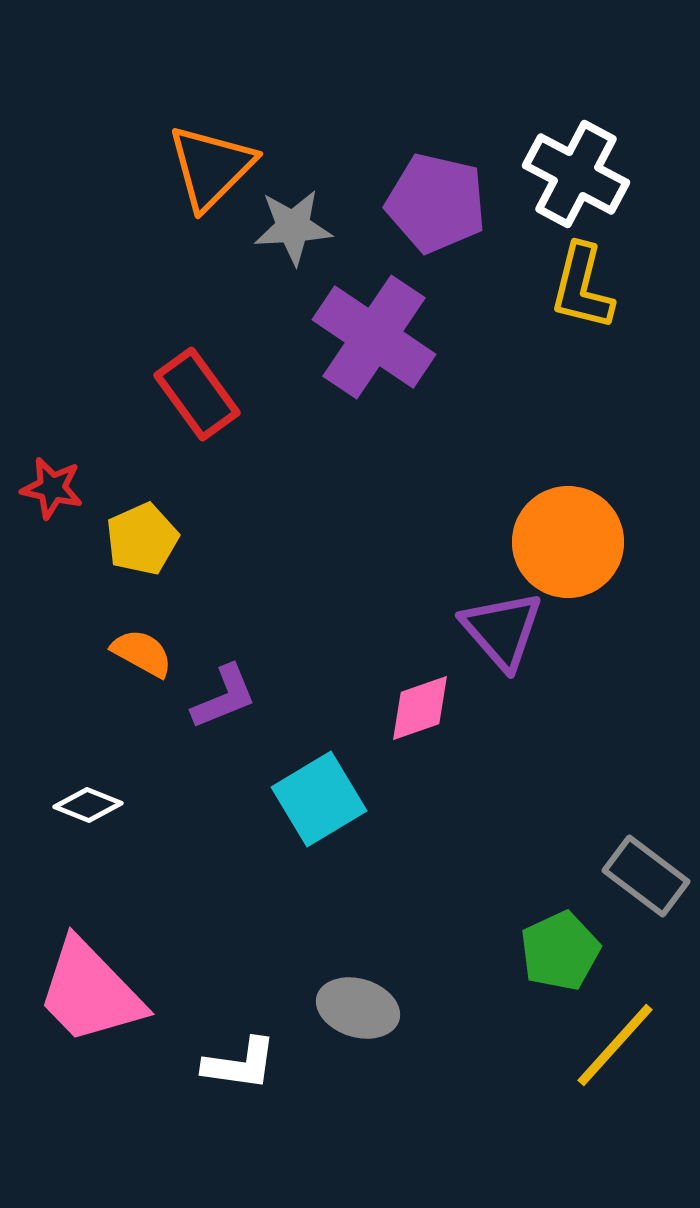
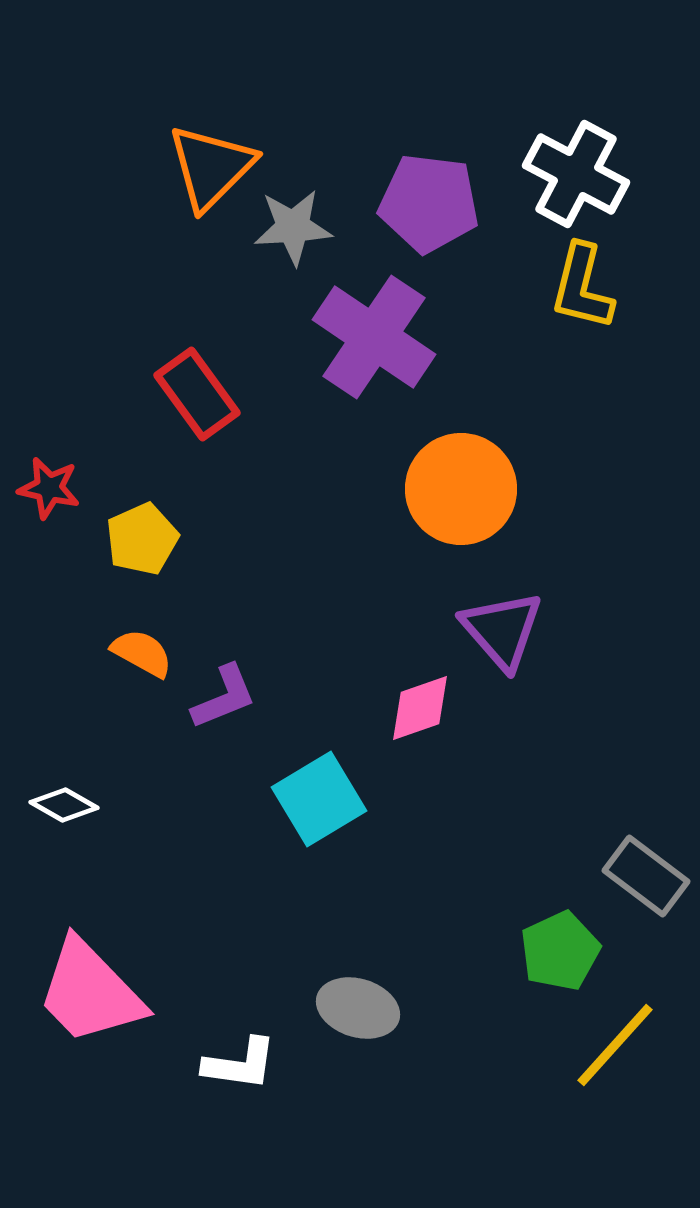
purple pentagon: moved 7 px left; rotated 6 degrees counterclockwise
red star: moved 3 px left
orange circle: moved 107 px left, 53 px up
white diamond: moved 24 px left; rotated 8 degrees clockwise
